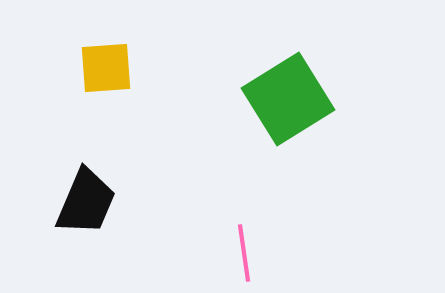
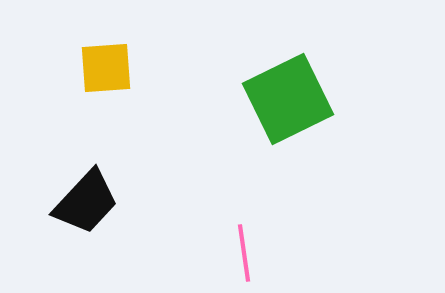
green square: rotated 6 degrees clockwise
black trapezoid: rotated 20 degrees clockwise
